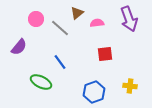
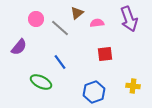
yellow cross: moved 3 px right
